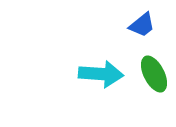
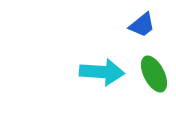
cyan arrow: moved 1 px right, 2 px up
